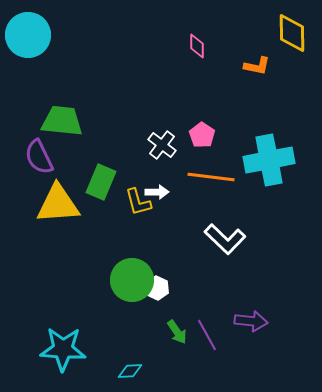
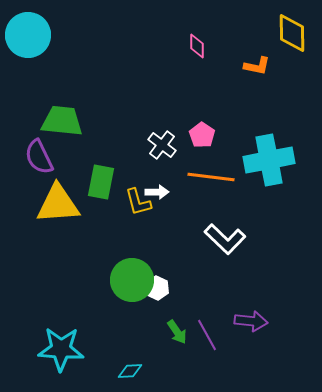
green rectangle: rotated 12 degrees counterclockwise
cyan star: moved 2 px left
